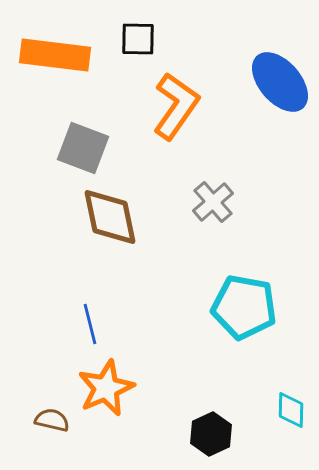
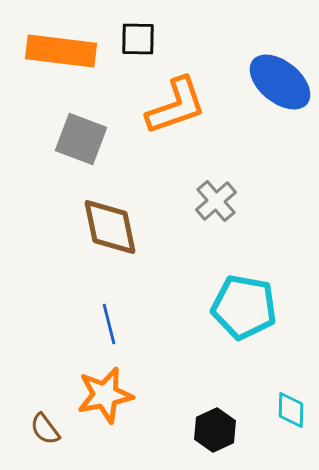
orange rectangle: moved 6 px right, 4 px up
blue ellipse: rotated 10 degrees counterclockwise
orange L-shape: rotated 36 degrees clockwise
gray square: moved 2 px left, 9 px up
gray cross: moved 3 px right, 1 px up
brown diamond: moved 10 px down
blue line: moved 19 px right
orange star: moved 1 px left, 7 px down; rotated 12 degrees clockwise
brown semicircle: moved 7 px left, 9 px down; rotated 140 degrees counterclockwise
black hexagon: moved 4 px right, 4 px up
